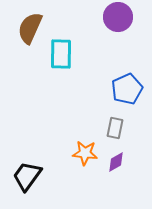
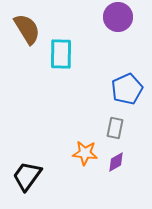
brown semicircle: moved 3 px left, 1 px down; rotated 124 degrees clockwise
